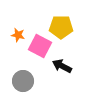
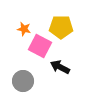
orange star: moved 6 px right, 6 px up
black arrow: moved 2 px left, 1 px down
